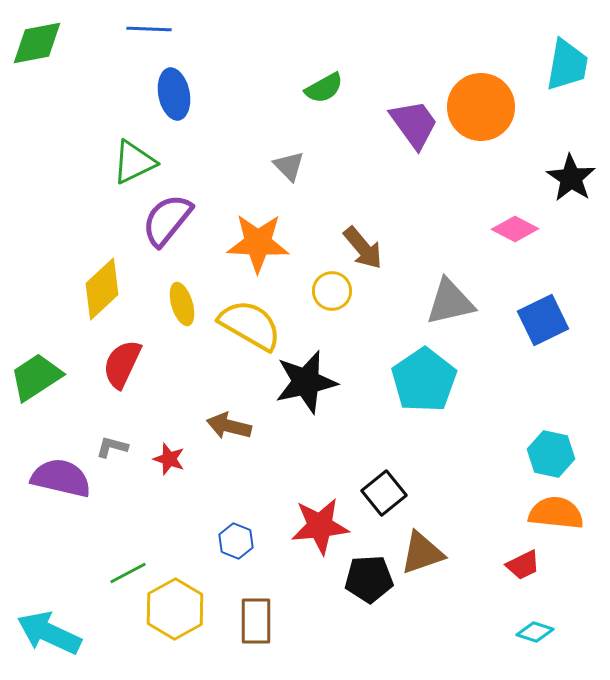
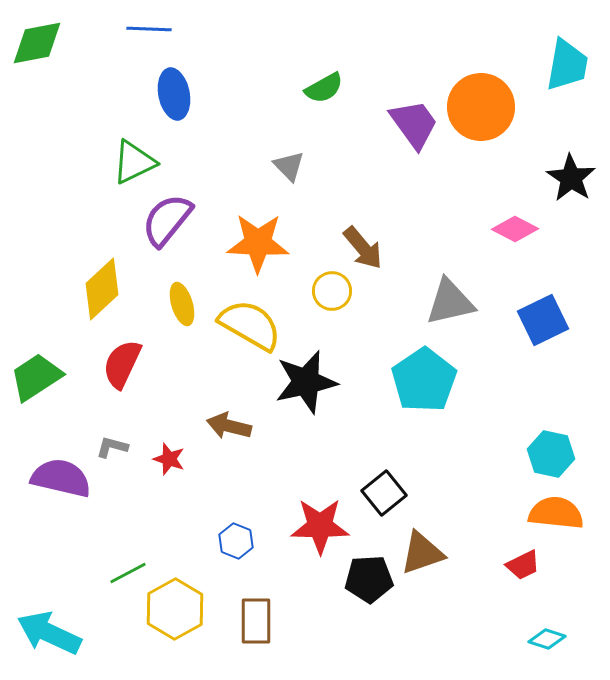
red star at (320, 526): rotated 6 degrees clockwise
cyan diamond at (535, 632): moved 12 px right, 7 px down
